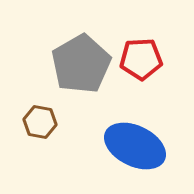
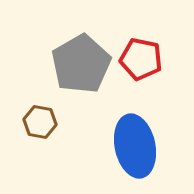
red pentagon: rotated 15 degrees clockwise
blue ellipse: rotated 52 degrees clockwise
